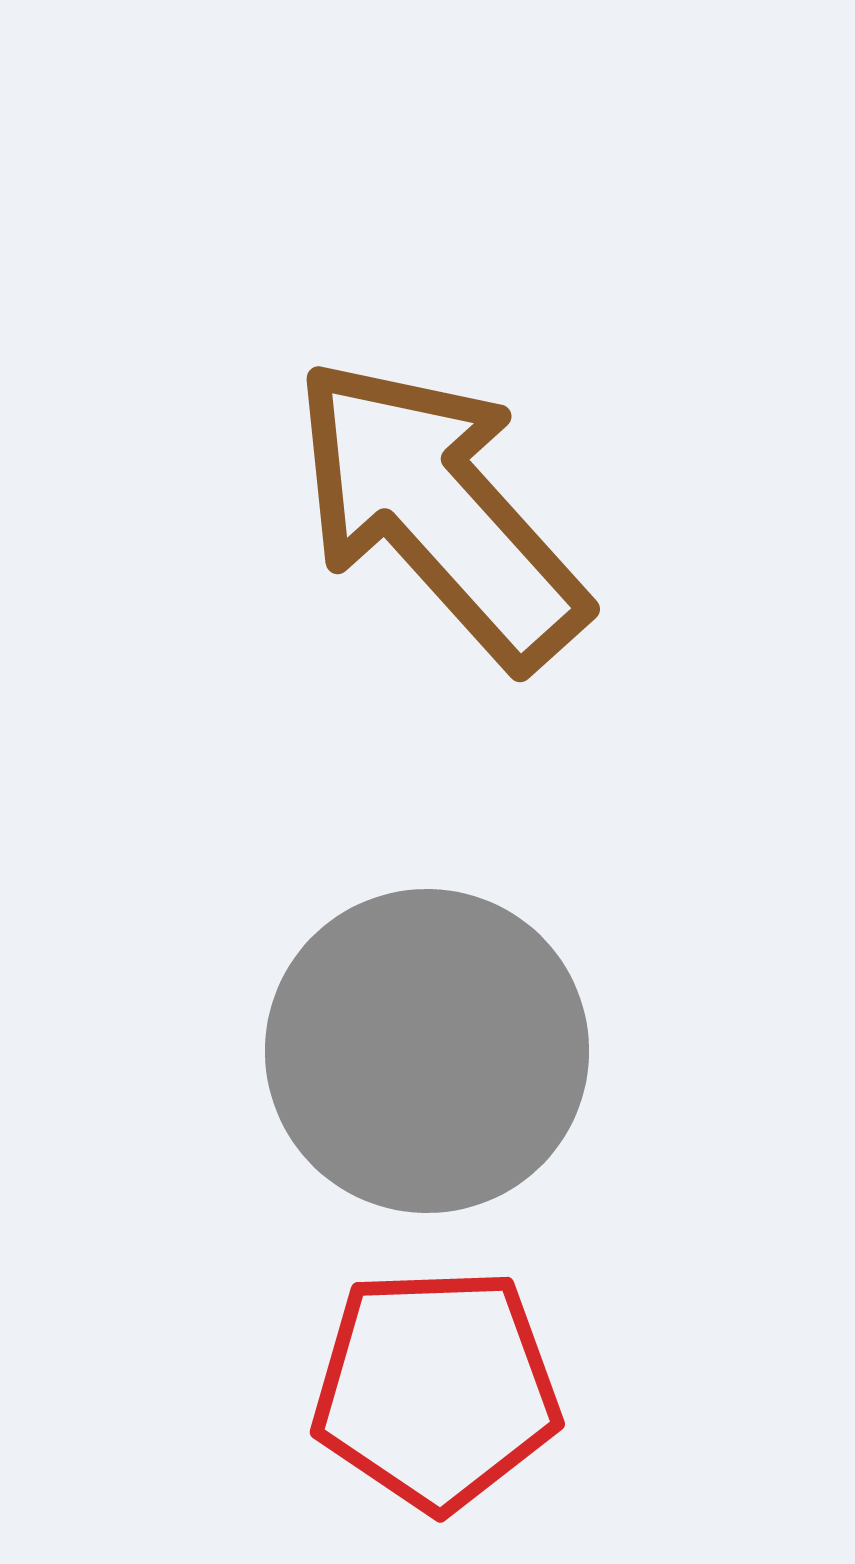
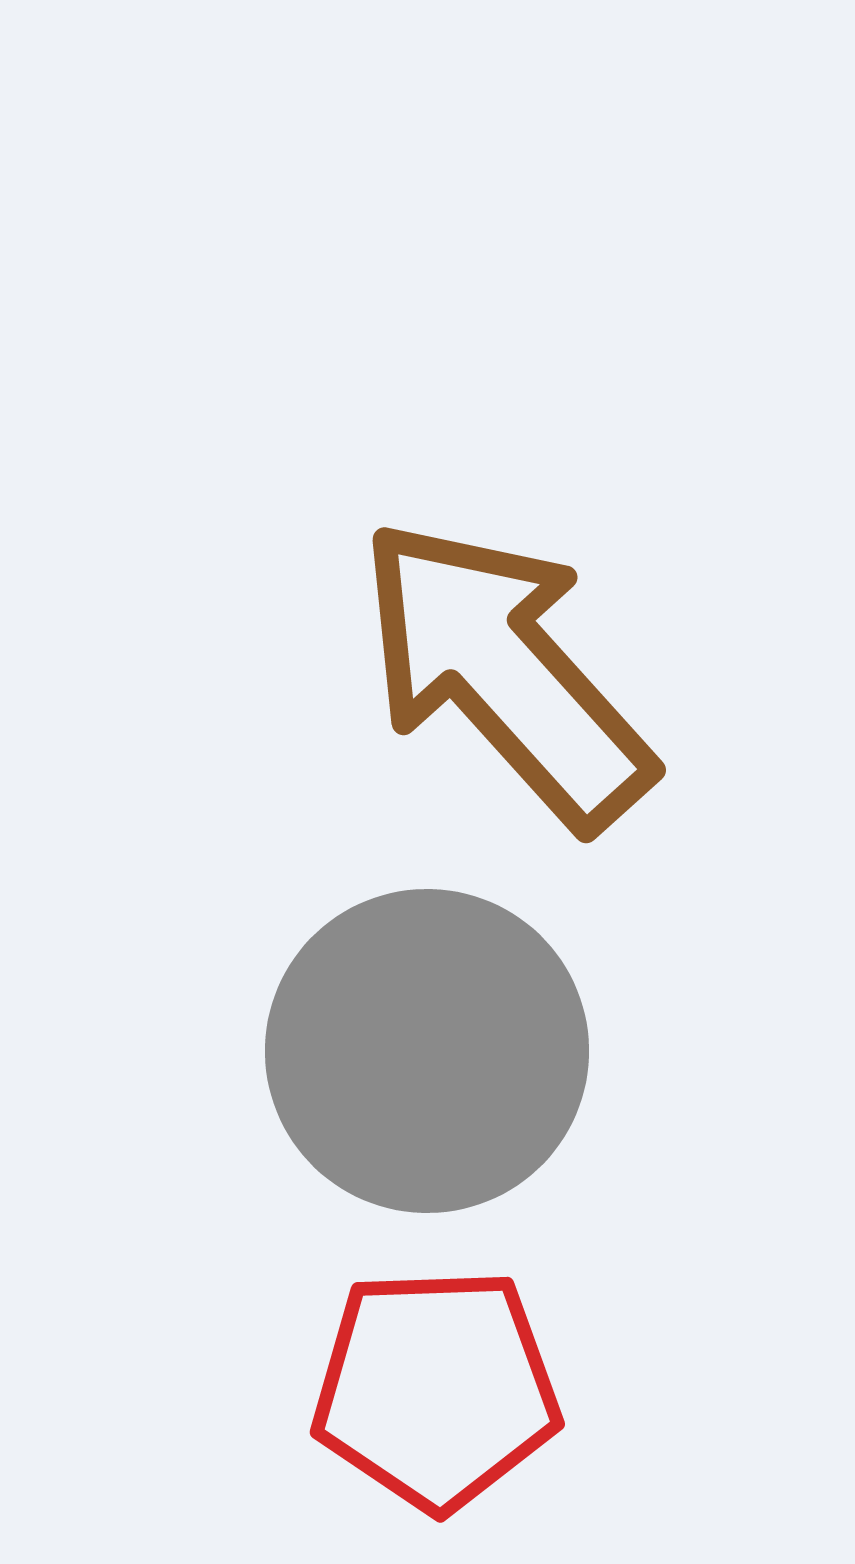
brown arrow: moved 66 px right, 161 px down
